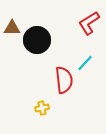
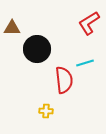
black circle: moved 9 px down
cyan line: rotated 30 degrees clockwise
yellow cross: moved 4 px right, 3 px down; rotated 16 degrees clockwise
